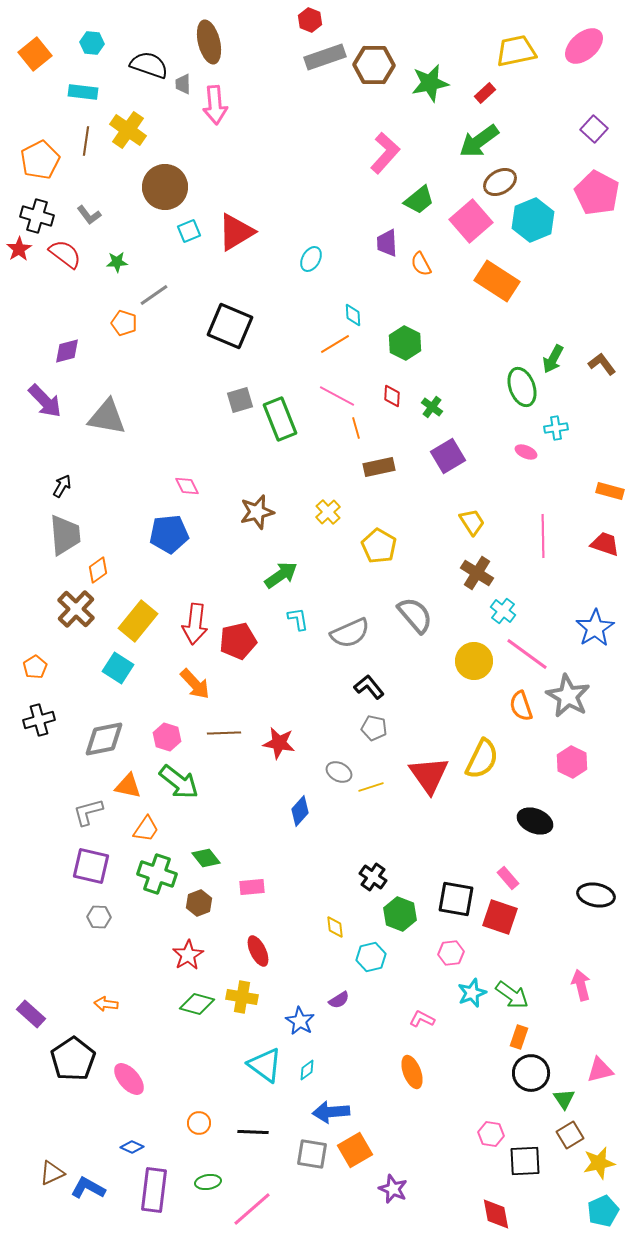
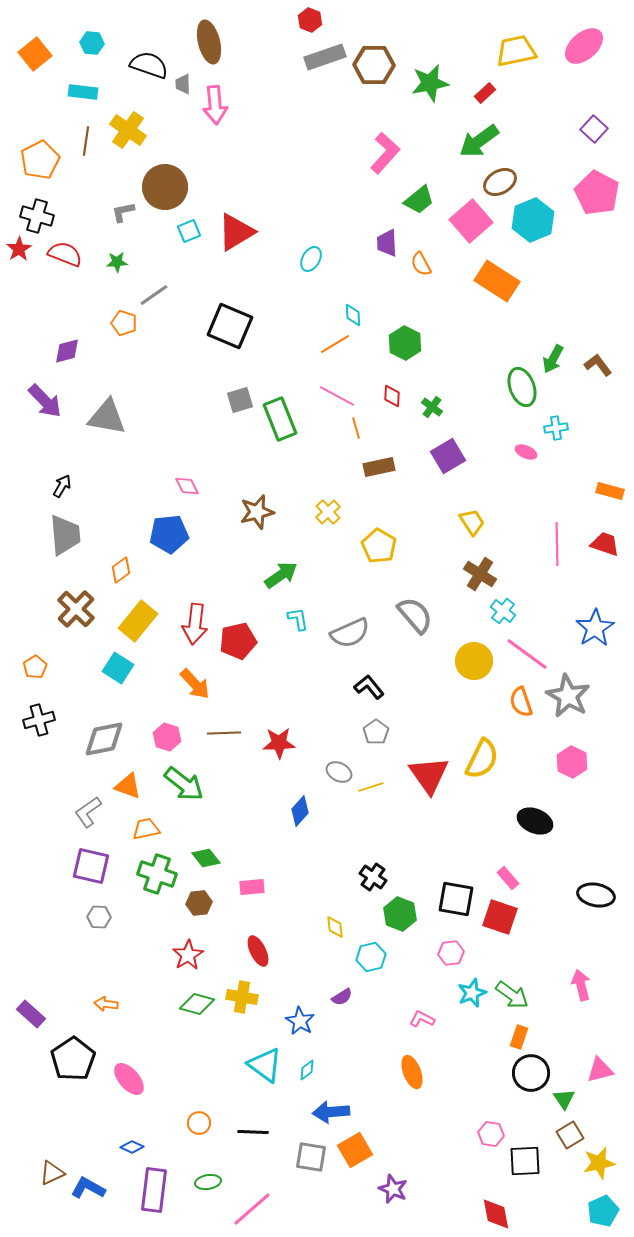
gray L-shape at (89, 215): moved 34 px right, 3 px up; rotated 115 degrees clockwise
red semicircle at (65, 254): rotated 16 degrees counterclockwise
brown L-shape at (602, 364): moved 4 px left, 1 px down
pink line at (543, 536): moved 14 px right, 8 px down
orange diamond at (98, 570): moved 23 px right
brown cross at (477, 573): moved 3 px right, 1 px down
orange semicircle at (521, 706): moved 4 px up
gray pentagon at (374, 728): moved 2 px right, 4 px down; rotated 25 degrees clockwise
red star at (279, 743): rotated 12 degrees counterclockwise
green arrow at (179, 782): moved 5 px right, 2 px down
orange triangle at (128, 786): rotated 8 degrees clockwise
gray L-shape at (88, 812): rotated 20 degrees counterclockwise
orange trapezoid at (146, 829): rotated 136 degrees counterclockwise
brown hexagon at (199, 903): rotated 15 degrees clockwise
purple semicircle at (339, 1000): moved 3 px right, 3 px up
gray square at (312, 1154): moved 1 px left, 3 px down
